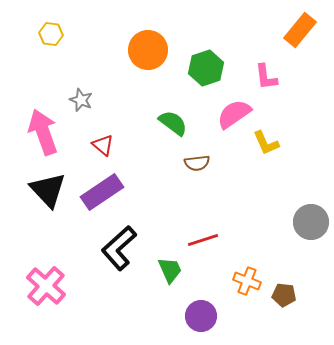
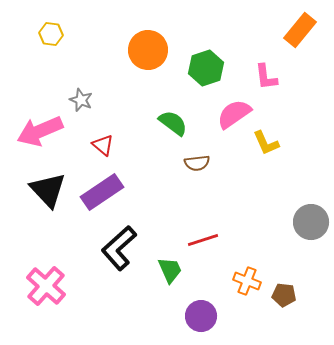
pink arrow: moved 3 px left, 1 px up; rotated 93 degrees counterclockwise
